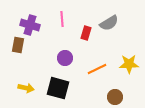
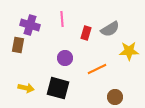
gray semicircle: moved 1 px right, 6 px down
yellow star: moved 13 px up
